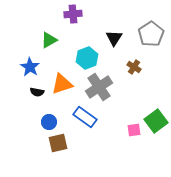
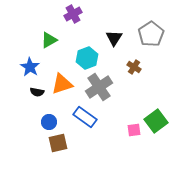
purple cross: rotated 24 degrees counterclockwise
